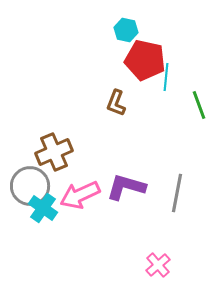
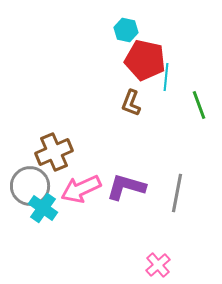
brown L-shape: moved 15 px right
pink arrow: moved 1 px right, 6 px up
